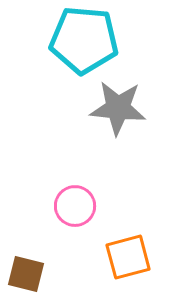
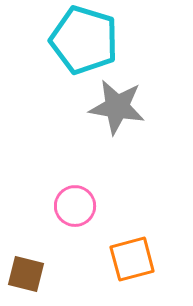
cyan pentagon: rotated 12 degrees clockwise
gray star: moved 1 px left, 1 px up; rotated 4 degrees clockwise
orange square: moved 4 px right, 2 px down
